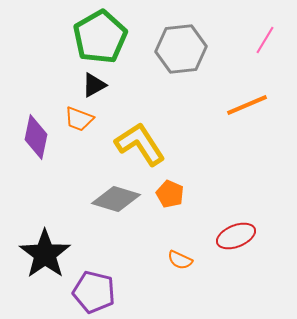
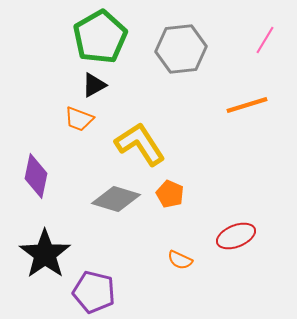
orange line: rotated 6 degrees clockwise
purple diamond: moved 39 px down
